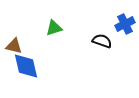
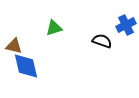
blue cross: moved 1 px right, 1 px down
